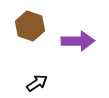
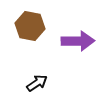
brown hexagon: rotated 8 degrees counterclockwise
